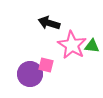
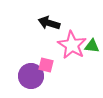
purple circle: moved 1 px right, 2 px down
